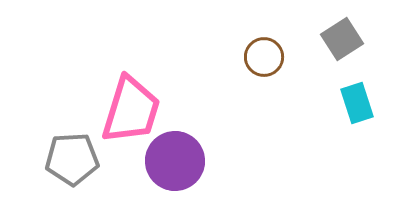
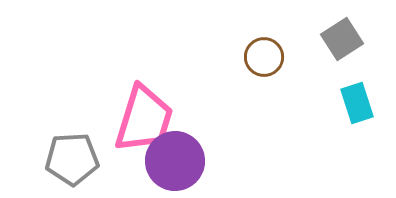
pink trapezoid: moved 13 px right, 9 px down
